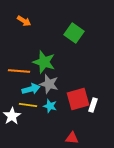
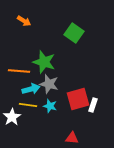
white star: moved 1 px down
